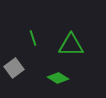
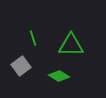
gray square: moved 7 px right, 2 px up
green diamond: moved 1 px right, 2 px up
